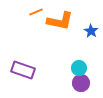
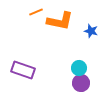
blue star: rotated 16 degrees counterclockwise
